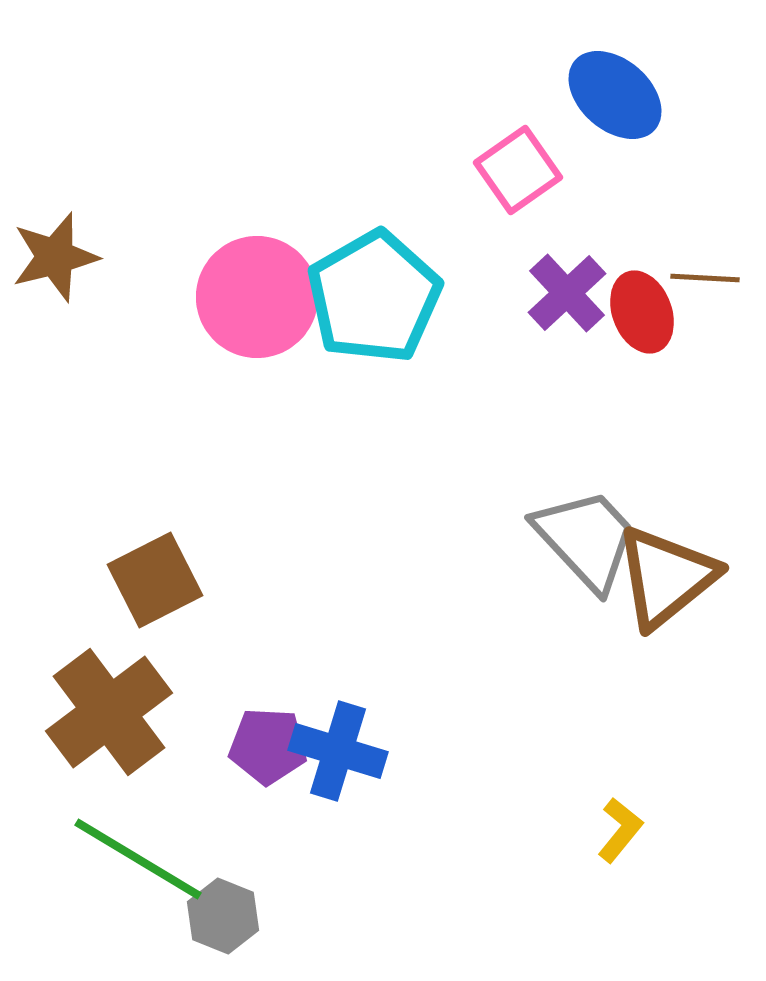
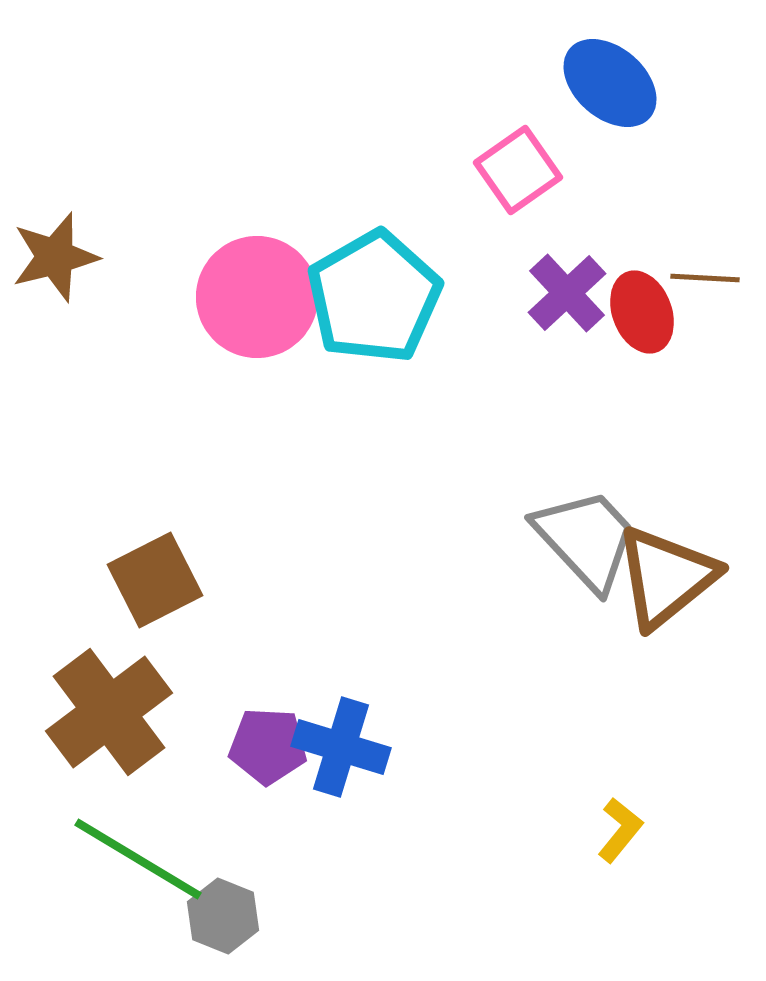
blue ellipse: moved 5 px left, 12 px up
blue cross: moved 3 px right, 4 px up
